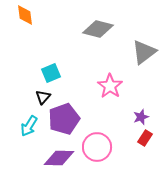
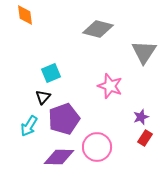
gray triangle: rotated 20 degrees counterclockwise
pink star: rotated 15 degrees counterclockwise
purple diamond: moved 1 px up
